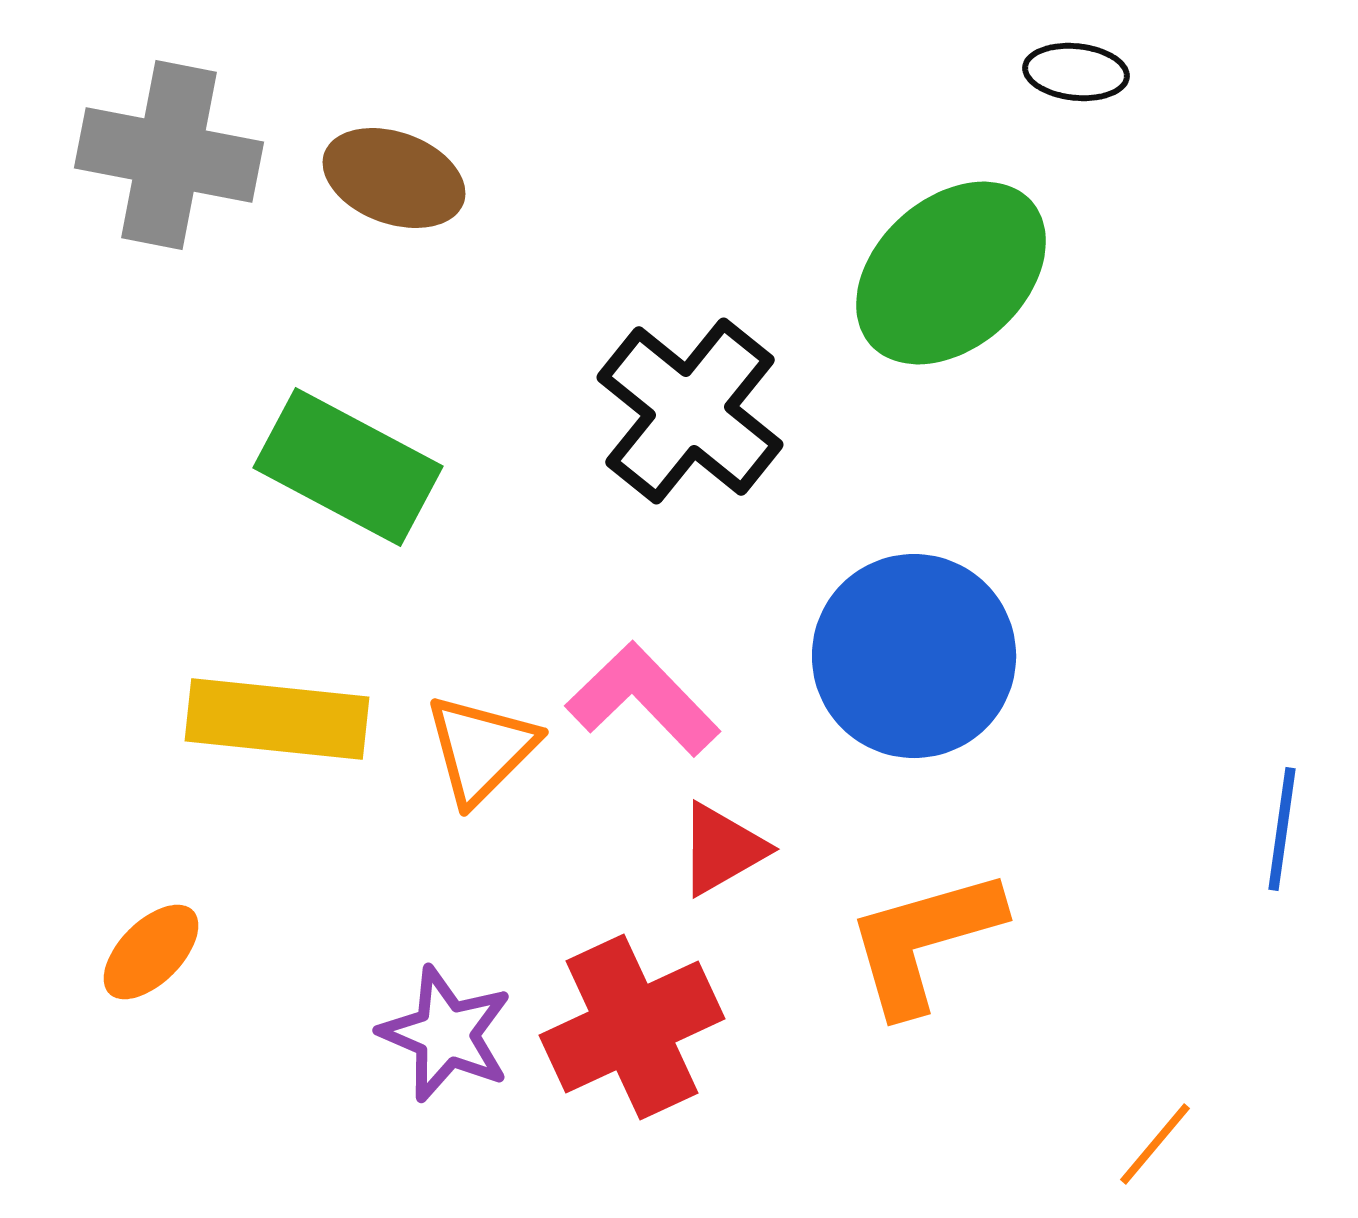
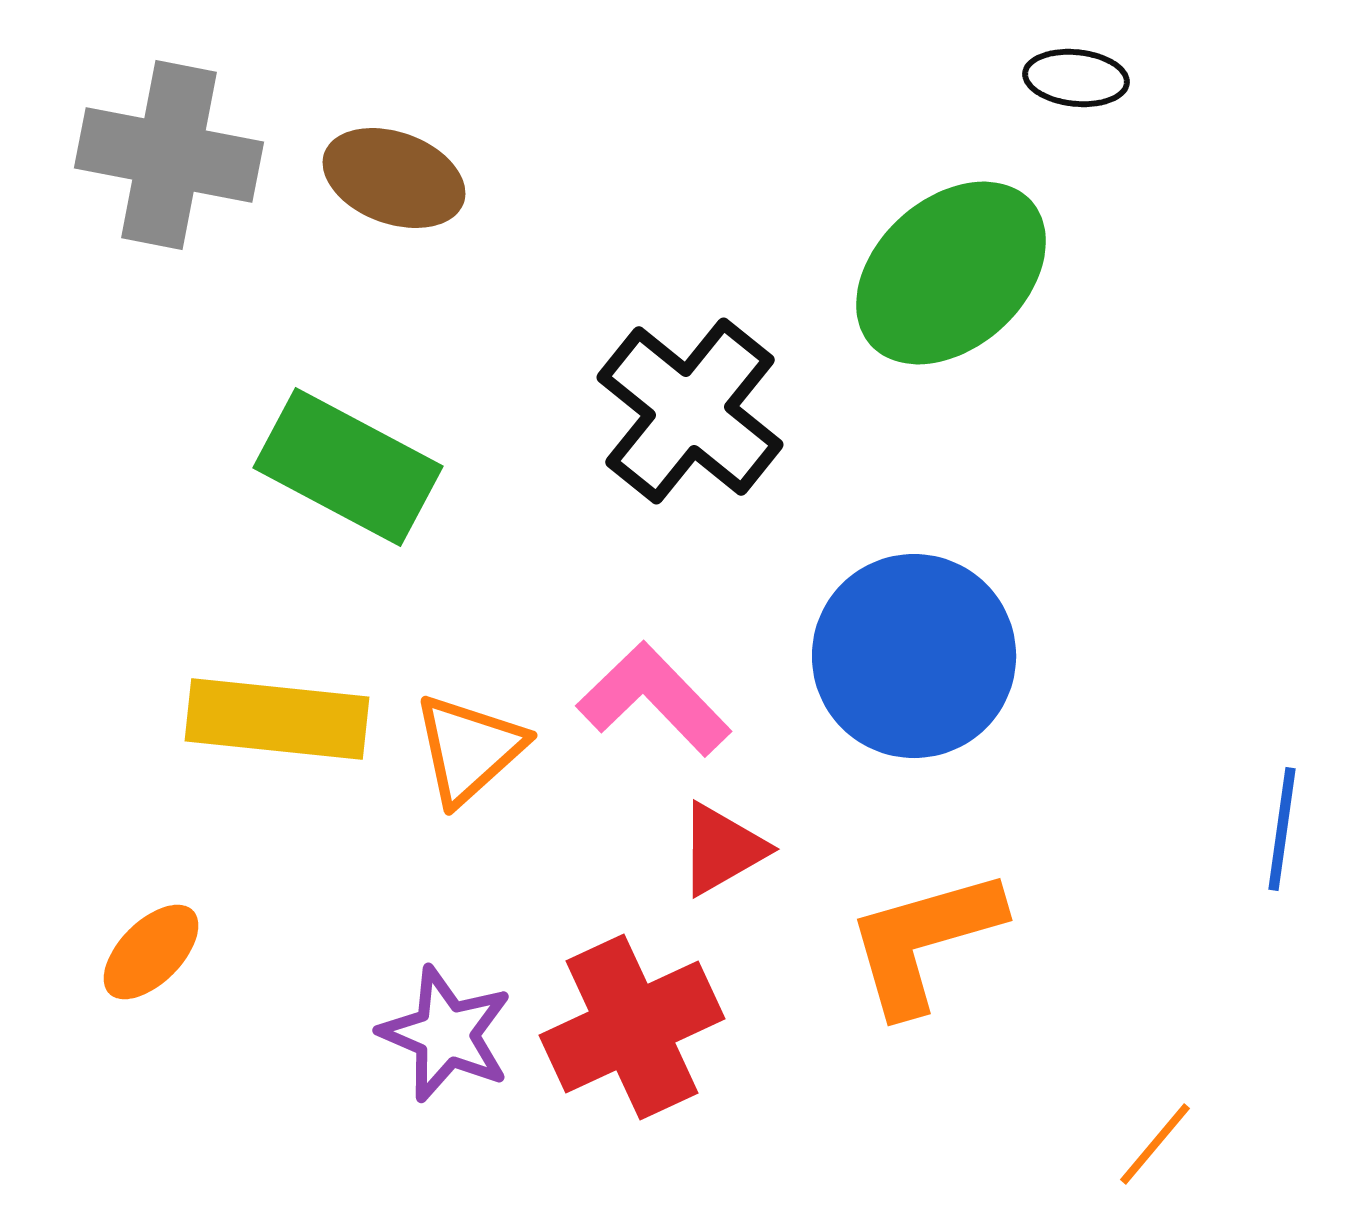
black ellipse: moved 6 px down
pink L-shape: moved 11 px right
orange triangle: moved 12 px left; rotated 3 degrees clockwise
